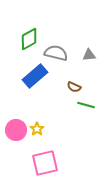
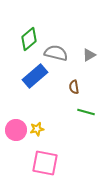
green diamond: rotated 10 degrees counterclockwise
gray triangle: rotated 24 degrees counterclockwise
brown semicircle: rotated 56 degrees clockwise
green line: moved 7 px down
yellow star: rotated 24 degrees clockwise
pink square: rotated 24 degrees clockwise
